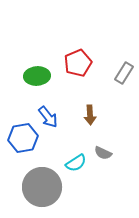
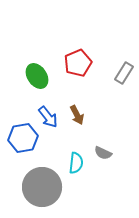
green ellipse: rotated 60 degrees clockwise
brown arrow: moved 13 px left; rotated 24 degrees counterclockwise
cyan semicircle: rotated 50 degrees counterclockwise
